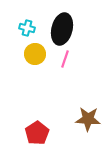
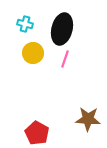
cyan cross: moved 2 px left, 4 px up
yellow circle: moved 2 px left, 1 px up
red pentagon: rotated 10 degrees counterclockwise
